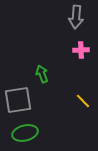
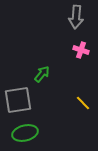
pink cross: rotated 21 degrees clockwise
green arrow: rotated 60 degrees clockwise
yellow line: moved 2 px down
